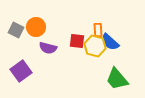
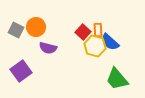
red square: moved 6 px right, 9 px up; rotated 35 degrees clockwise
